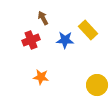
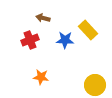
brown arrow: rotated 48 degrees counterclockwise
red cross: moved 1 px left
yellow circle: moved 2 px left
